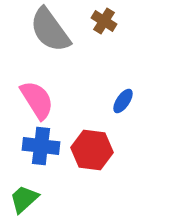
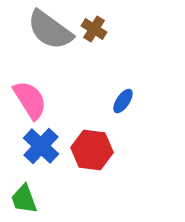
brown cross: moved 10 px left, 8 px down
gray semicircle: rotated 18 degrees counterclockwise
pink semicircle: moved 7 px left
blue cross: rotated 36 degrees clockwise
green trapezoid: rotated 68 degrees counterclockwise
